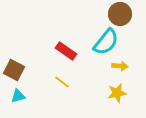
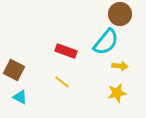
red rectangle: rotated 15 degrees counterclockwise
cyan triangle: moved 2 px right, 1 px down; rotated 42 degrees clockwise
